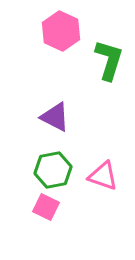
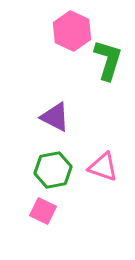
pink hexagon: moved 11 px right
green L-shape: moved 1 px left
pink triangle: moved 9 px up
pink square: moved 3 px left, 4 px down
